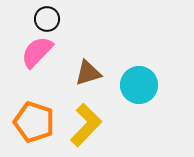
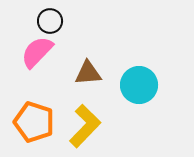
black circle: moved 3 px right, 2 px down
brown triangle: rotated 12 degrees clockwise
yellow L-shape: moved 1 px left, 1 px down
